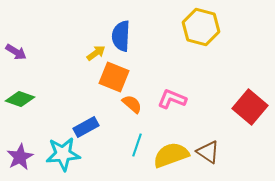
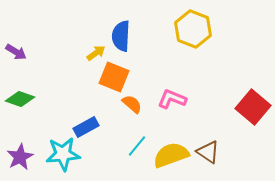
yellow hexagon: moved 8 px left, 2 px down; rotated 6 degrees clockwise
red square: moved 3 px right
cyan line: moved 1 px down; rotated 20 degrees clockwise
